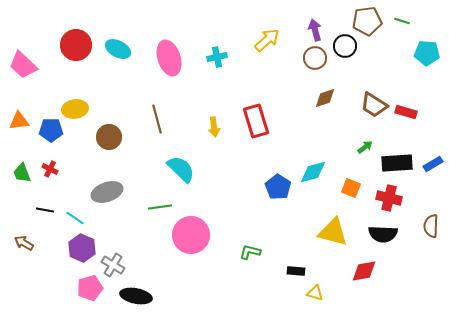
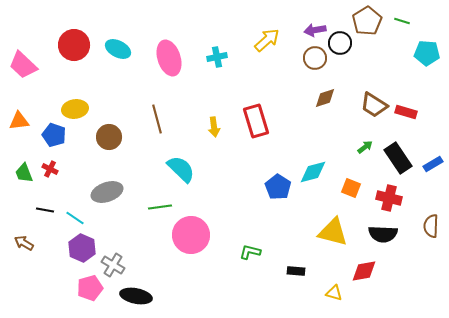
brown pentagon at (367, 21): rotated 24 degrees counterclockwise
purple arrow at (315, 30): rotated 85 degrees counterclockwise
red circle at (76, 45): moved 2 px left
black circle at (345, 46): moved 5 px left, 3 px up
blue pentagon at (51, 130): moved 3 px right, 5 px down; rotated 20 degrees clockwise
black rectangle at (397, 163): moved 1 px right, 5 px up; rotated 60 degrees clockwise
green trapezoid at (22, 173): moved 2 px right
yellow triangle at (315, 293): moved 19 px right
